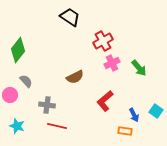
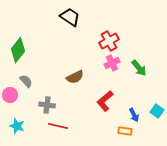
red cross: moved 6 px right
cyan square: moved 1 px right
red line: moved 1 px right
